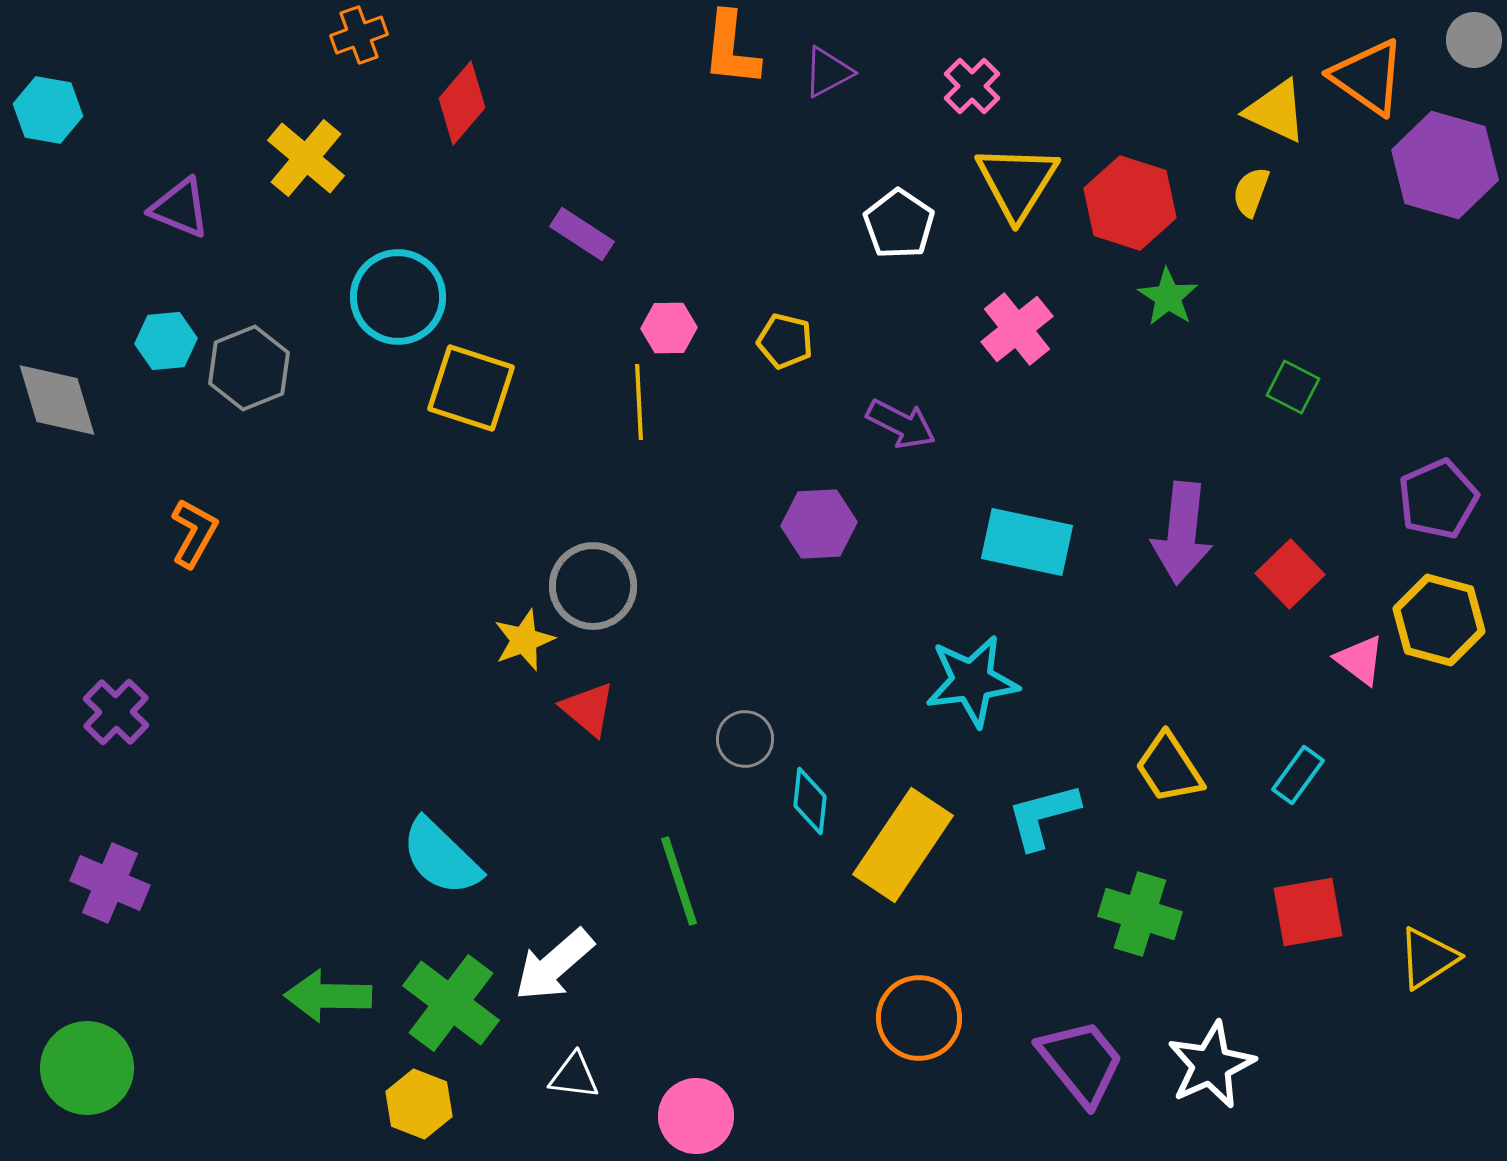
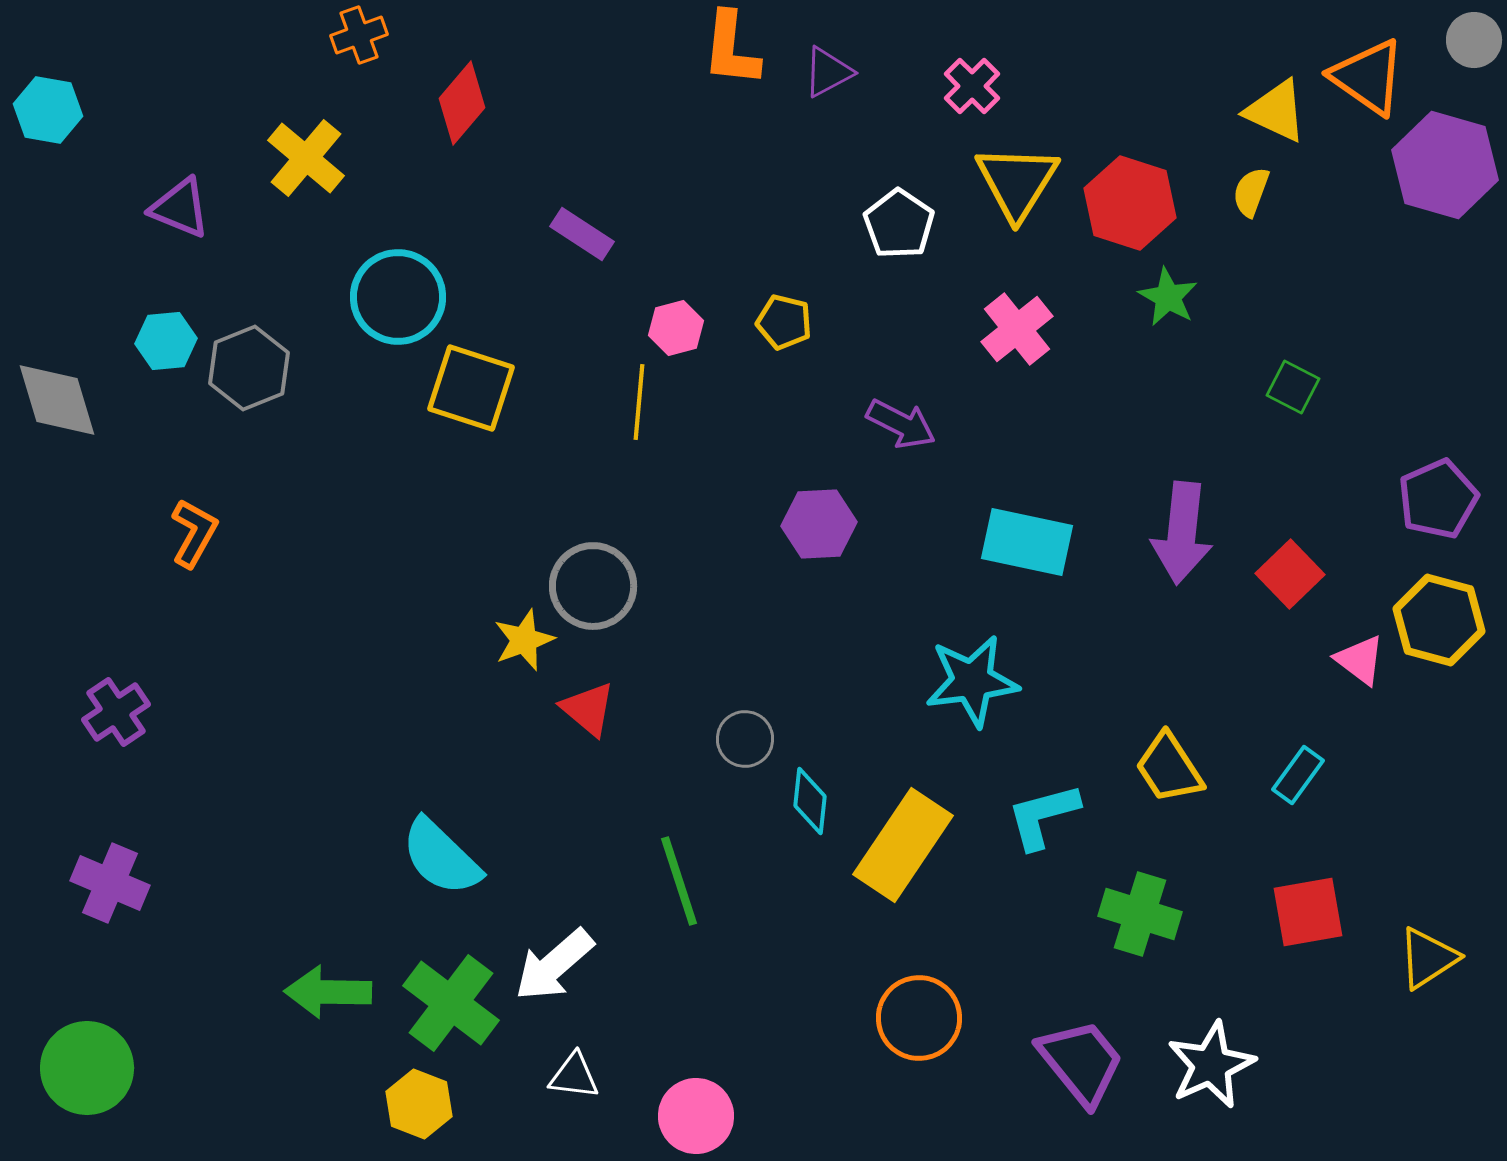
green star at (1168, 297): rotated 4 degrees counterclockwise
pink hexagon at (669, 328): moved 7 px right; rotated 14 degrees counterclockwise
yellow pentagon at (785, 341): moved 1 px left, 19 px up
yellow line at (639, 402): rotated 8 degrees clockwise
purple cross at (116, 712): rotated 12 degrees clockwise
green arrow at (328, 996): moved 4 px up
